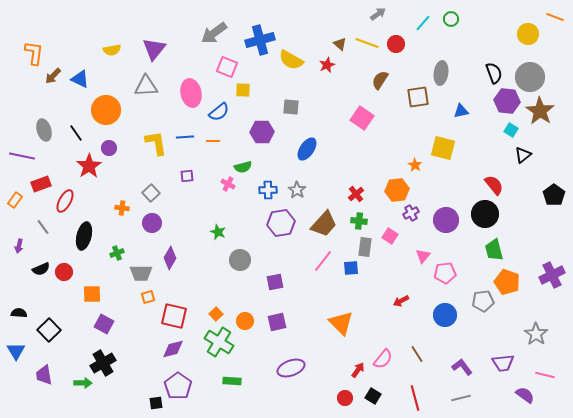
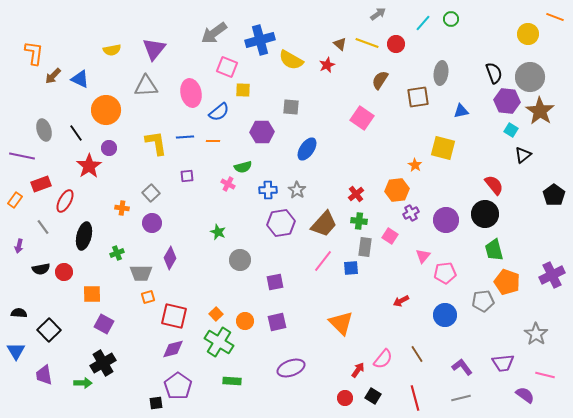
black semicircle at (41, 269): rotated 12 degrees clockwise
